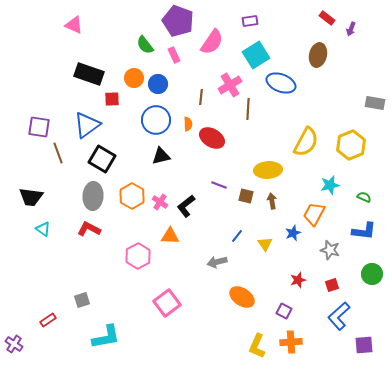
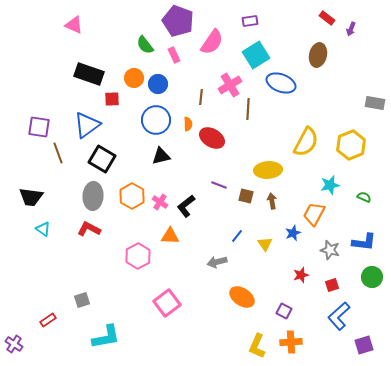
blue L-shape at (364, 231): moved 11 px down
green circle at (372, 274): moved 3 px down
red star at (298, 280): moved 3 px right, 5 px up
purple square at (364, 345): rotated 12 degrees counterclockwise
